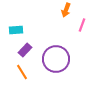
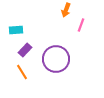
pink line: moved 1 px left
